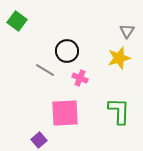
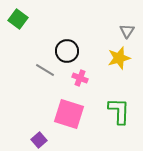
green square: moved 1 px right, 2 px up
pink square: moved 4 px right, 1 px down; rotated 20 degrees clockwise
